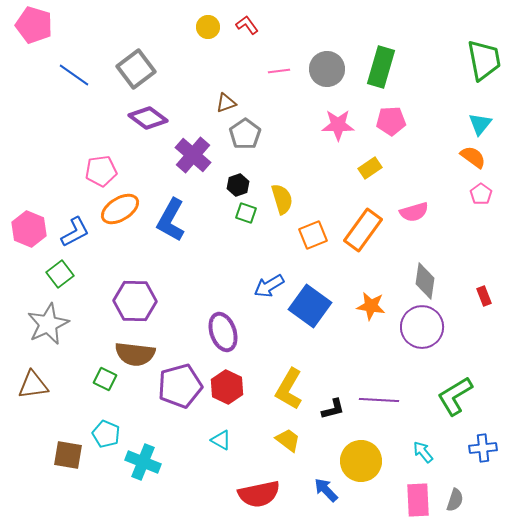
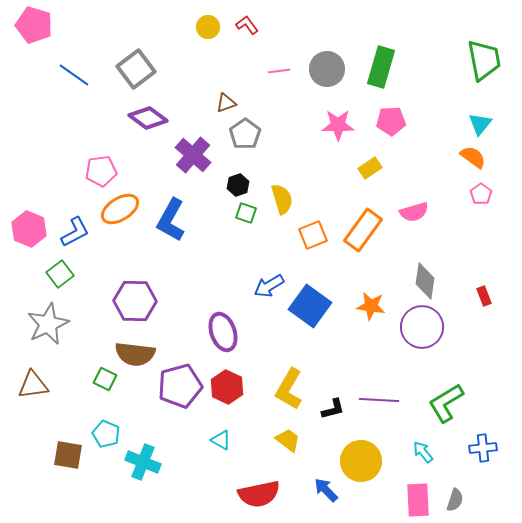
green L-shape at (455, 396): moved 9 px left, 7 px down
